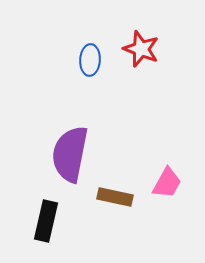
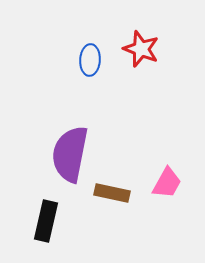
brown rectangle: moved 3 px left, 4 px up
